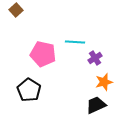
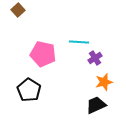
brown square: moved 2 px right
cyan line: moved 4 px right
